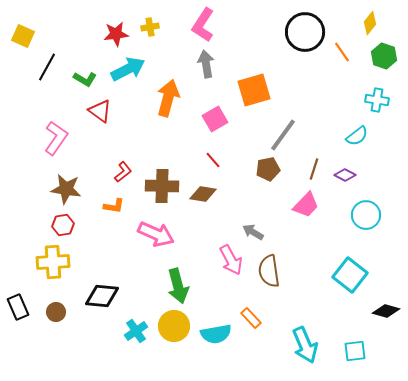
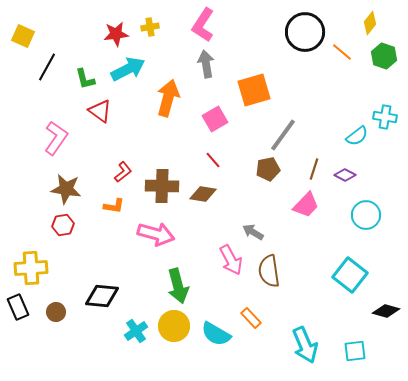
orange line at (342, 52): rotated 15 degrees counterclockwise
green L-shape at (85, 79): rotated 45 degrees clockwise
cyan cross at (377, 100): moved 8 px right, 17 px down
pink arrow at (156, 234): rotated 9 degrees counterclockwise
yellow cross at (53, 262): moved 22 px left, 6 px down
cyan semicircle at (216, 334): rotated 40 degrees clockwise
